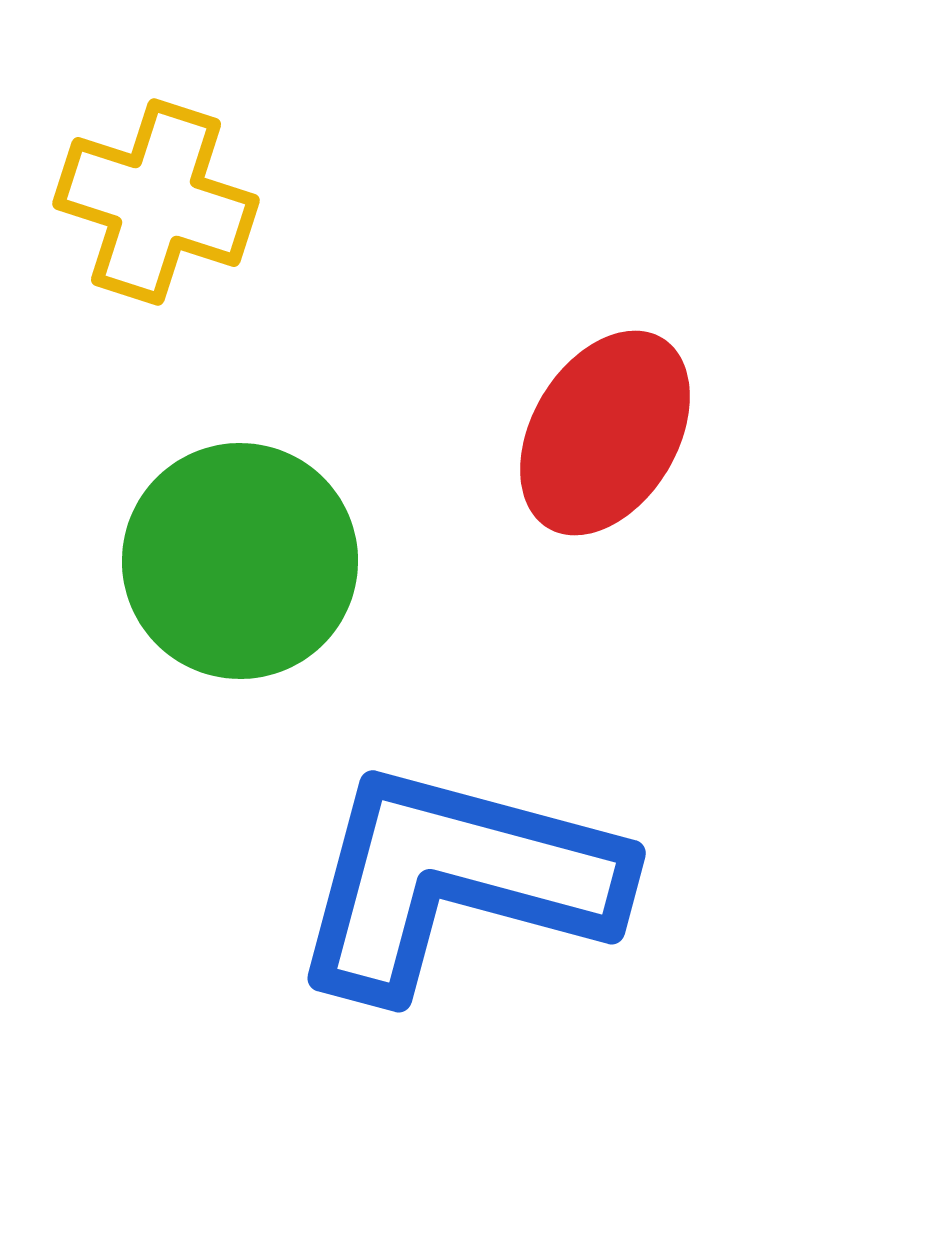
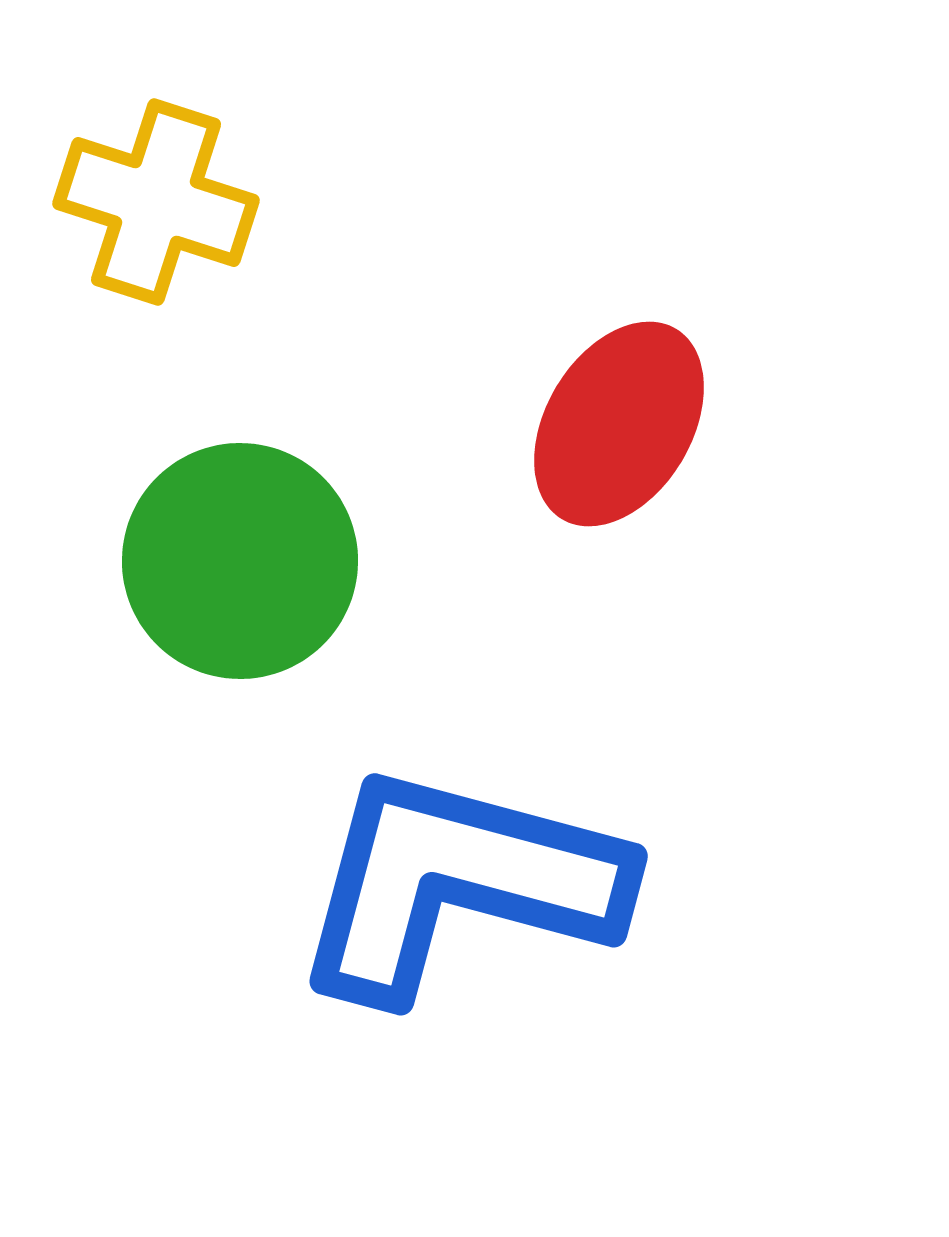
red ellipse: moved 14 px right, 9 px up
blue L-shape: moved 2 px right, 3 px down
